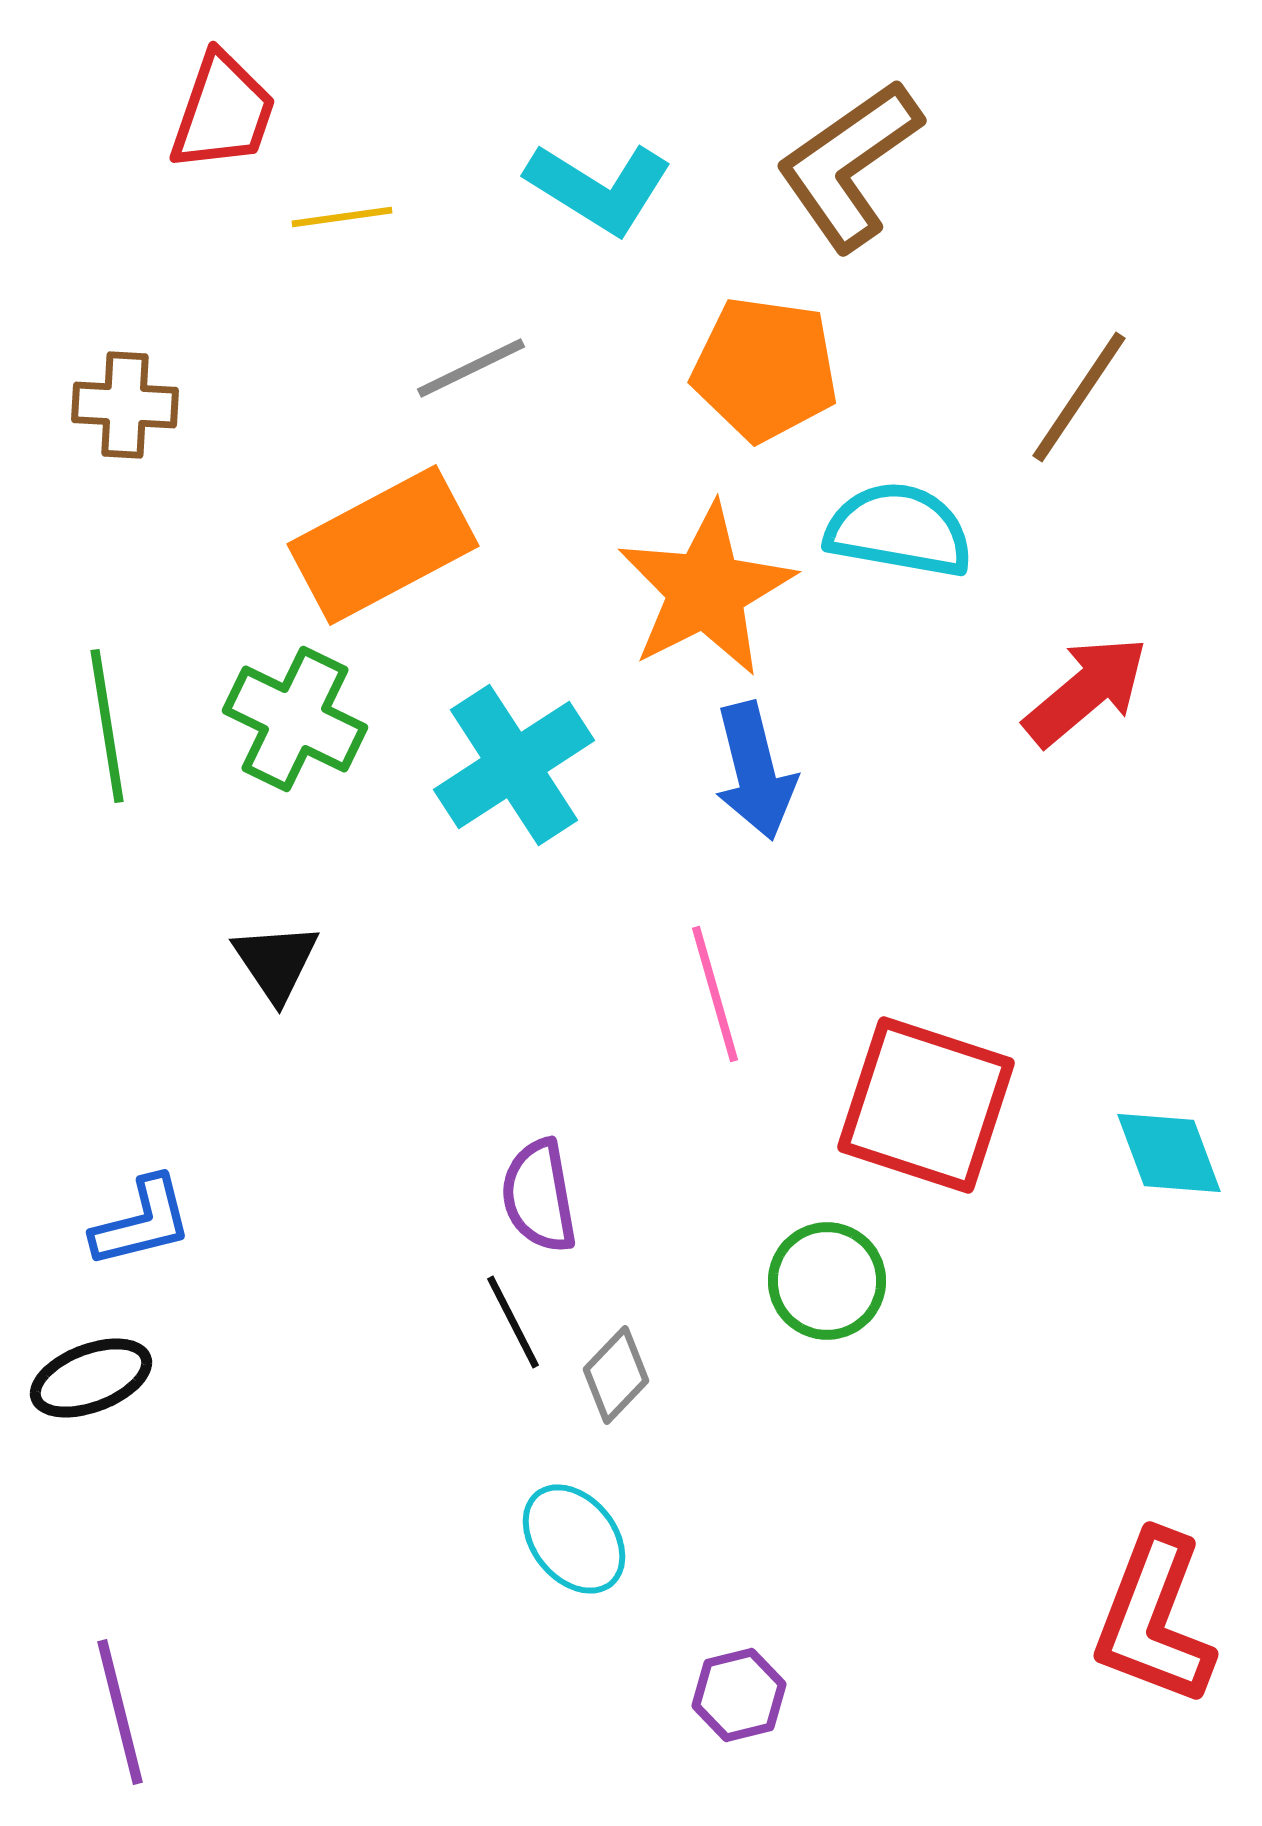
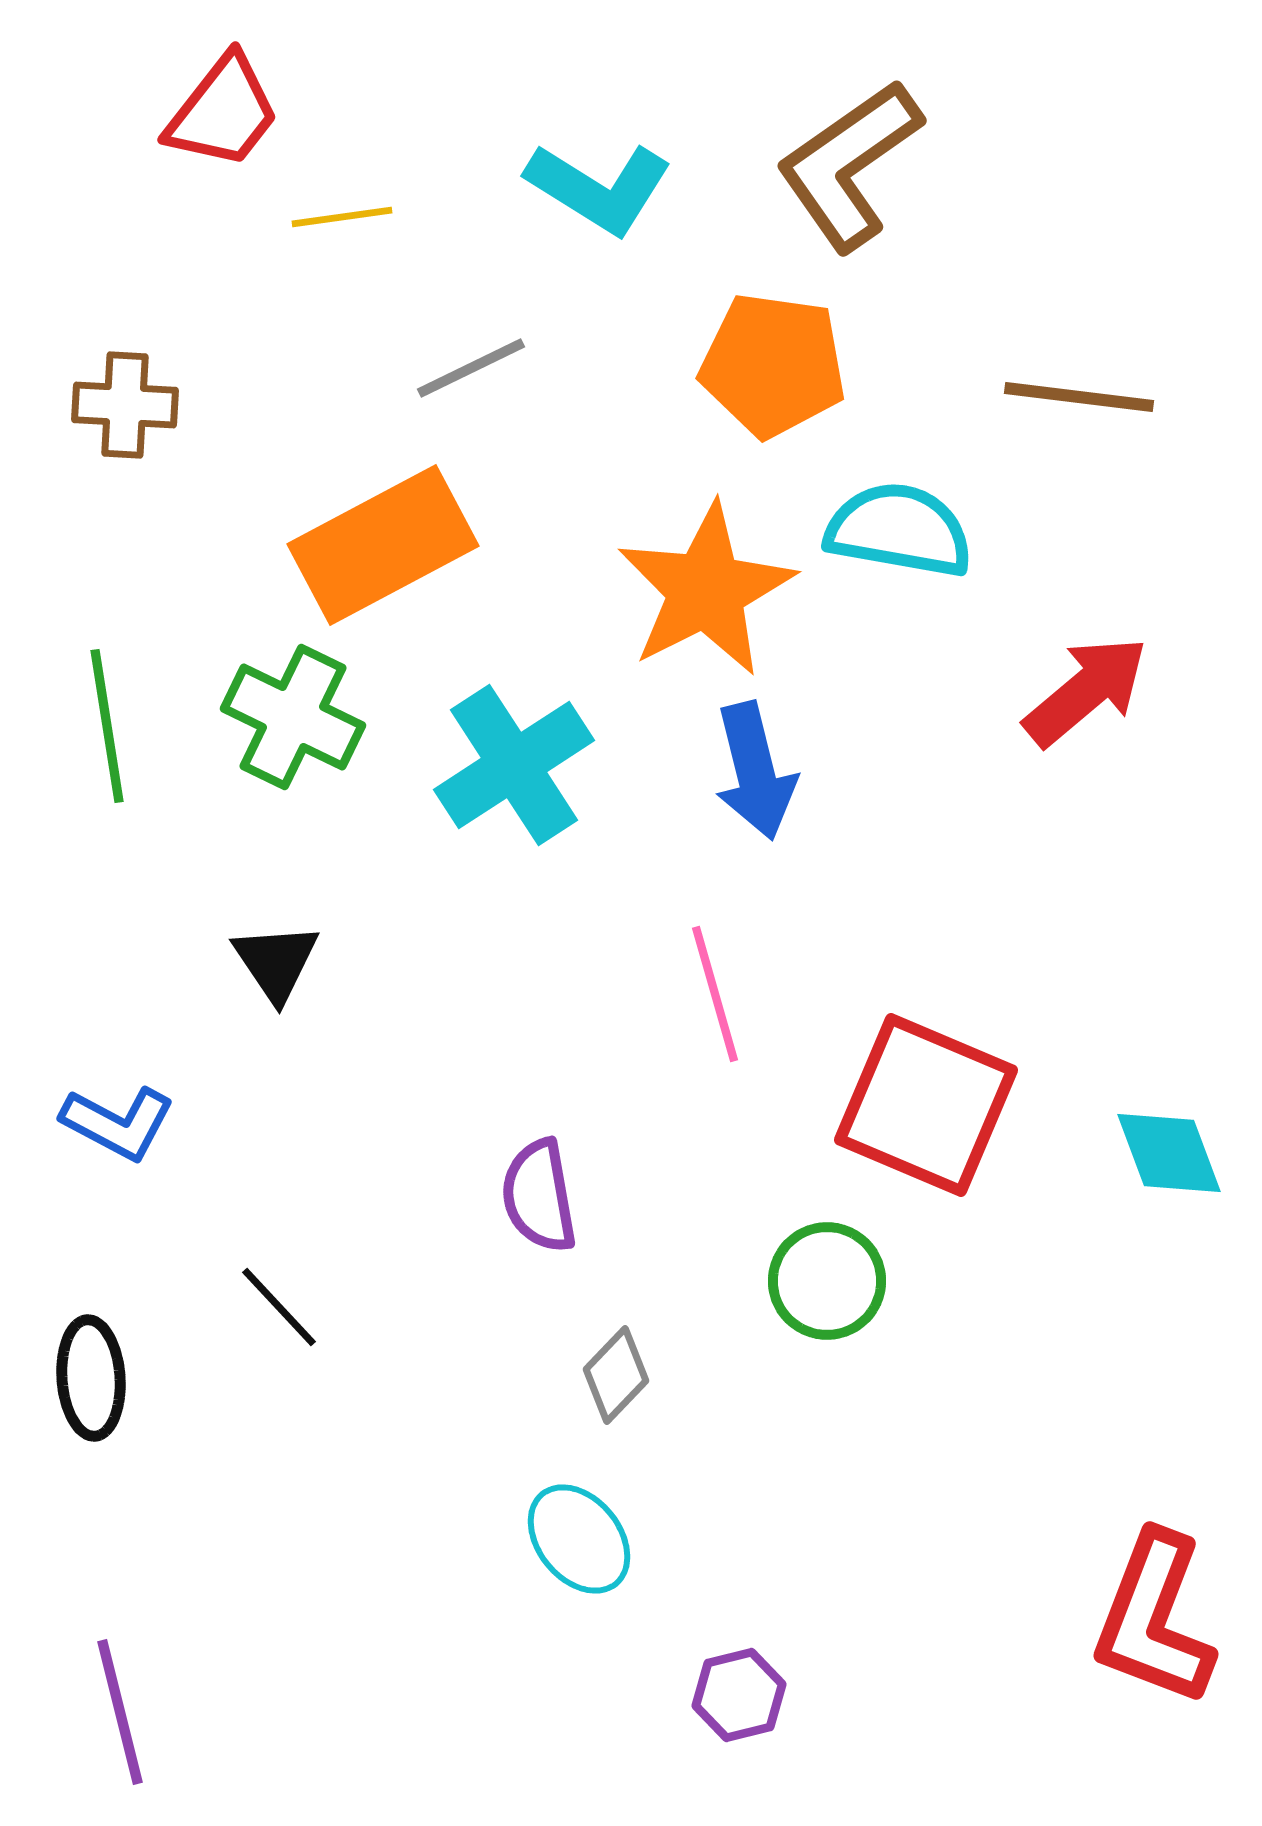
red trapezoid: rotated 19 degrees clockwise
orange pentagon: moved 8 px right, 4 px up
brown line: rotated 63 degrees clockwise
green cross: moved 2 px left, 2 px up
red square: rotated 5 degrees clockwise
blue L-shape: moved 24 px left, 99 px up; rotated 42 degrees clockwise
black line: moved 234 px left, 15 px up; rotated 16 degrees counterclockwise
black ellipse: rotated 73 degrees counterclockwise
cyan ellipse: moved 5 px right
